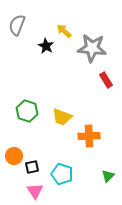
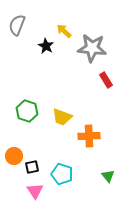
green triangle: rotated 24 degrees counterclockwise
